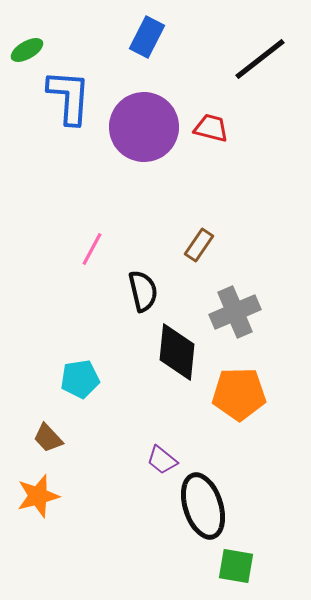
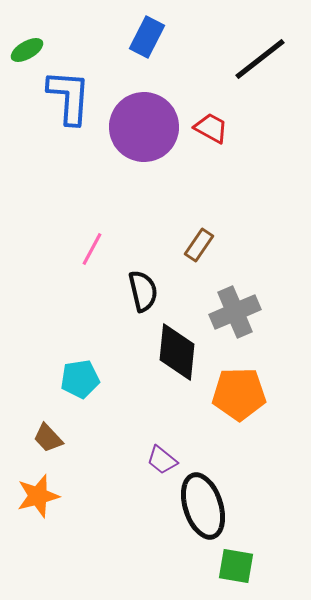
red trapezoid: rotated 15 degrees clockwise
